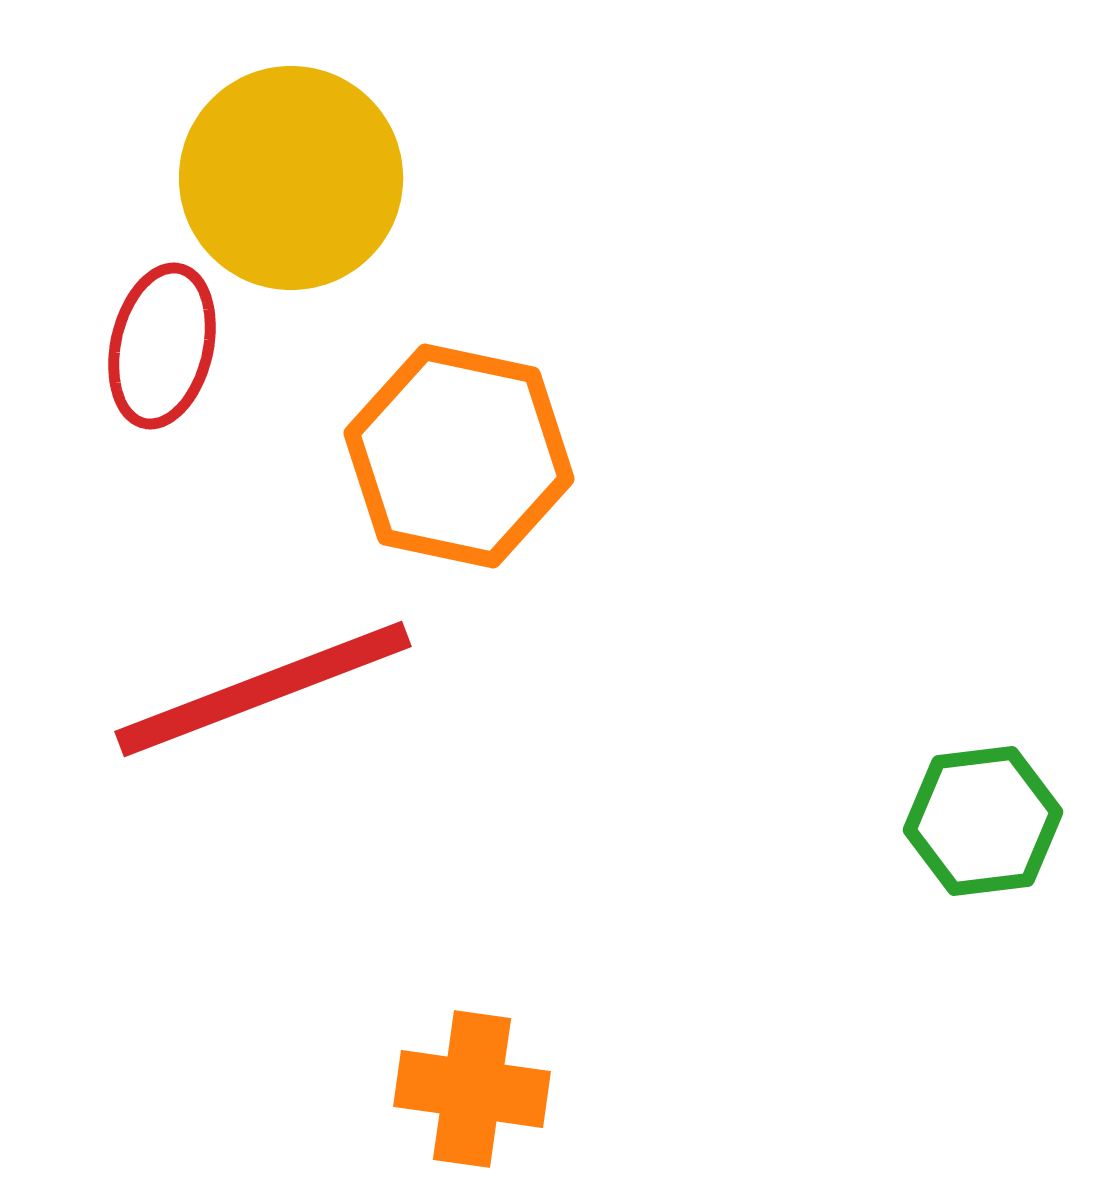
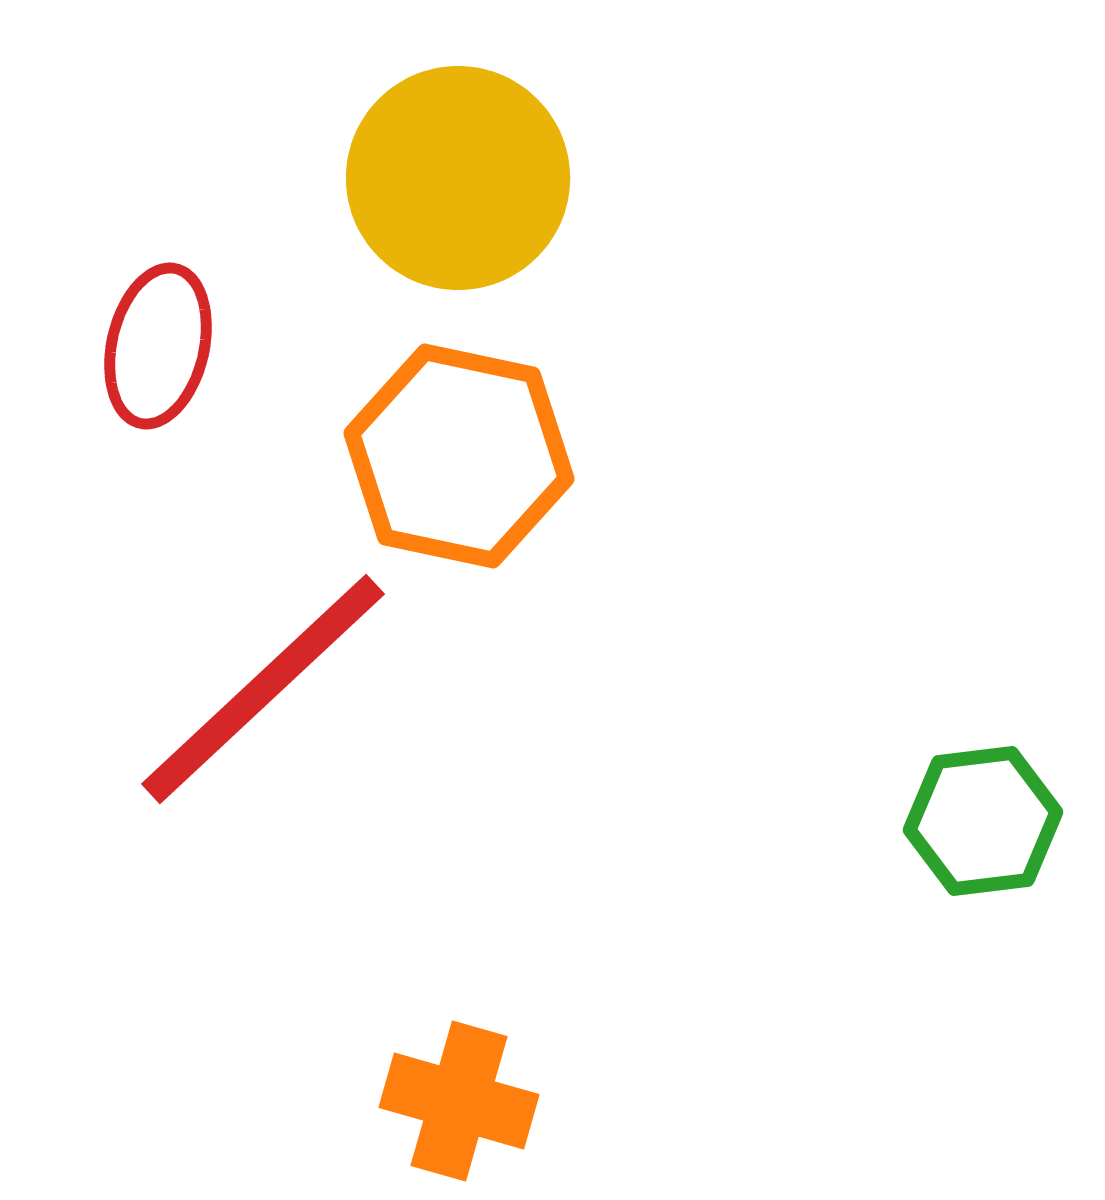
yellow circle: moved 167 px right
red ellipse: moved 4 px left
red line: rotated 22 degrees counterclockwise
orange cross: moved 13 px left, 12 px down; rotated 8 degrees clockwise
